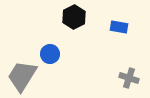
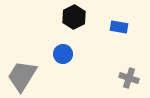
blue circle: moved 13 px right
